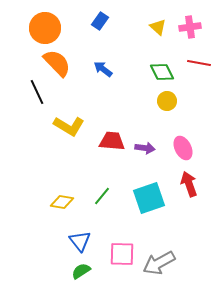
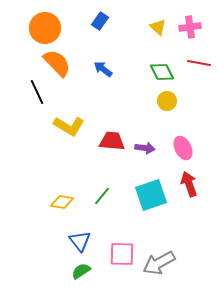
cyan square: moved 2 px right, 3 px up
